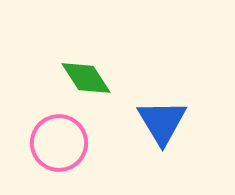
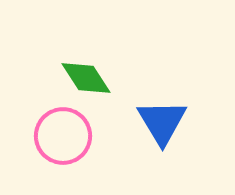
pink circle: moved 4 px right, 7 px up
